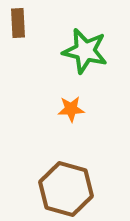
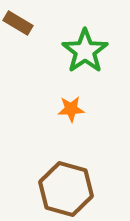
brown rectangle: rotated 56 degrees counterclockwise
green star: rotated 24 degrees clockwise
